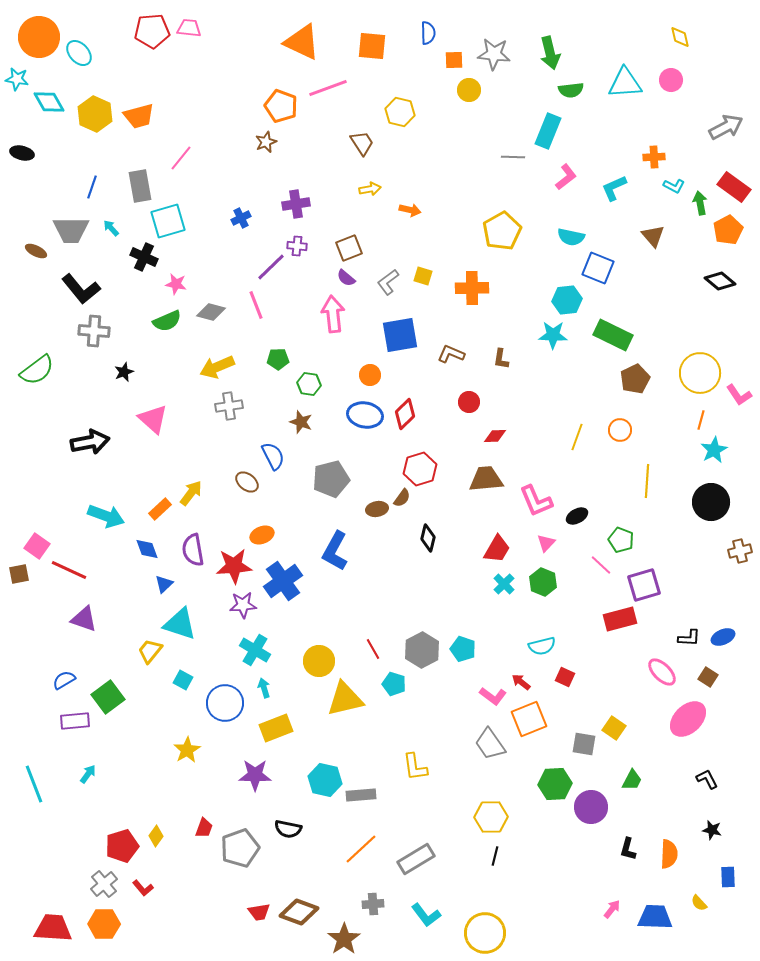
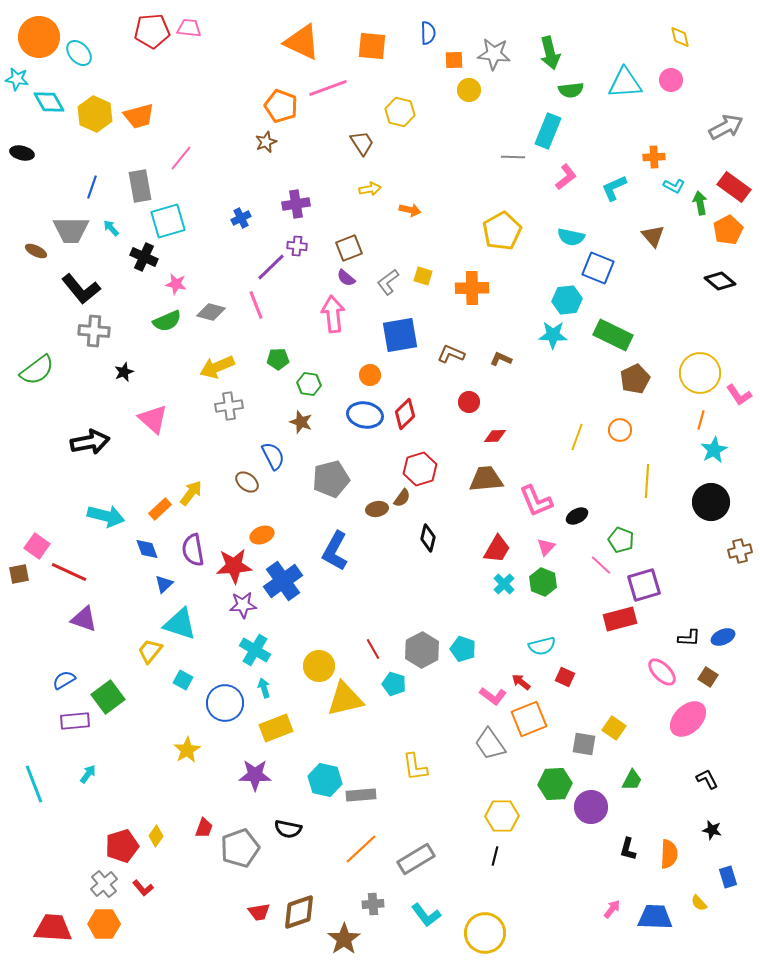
brown L-shape at (501, 359): rotated 105 degrees clockwise
cyan arrow at (106, 516): rotated 6 degrees counterclockwise
pink triangle at (546, 543): moved 4 px down
red line at (69, 570): moved 2 px down
yellow circle at (319, 661): moved 5 px down
yellow hexagon at (491, 817): moved 11 px right, 1 px up
blue rectangle at (728, 877): rotated 15 degrees counterclockwise
brown diamond at (299, 912): rotated 39 degrees counterclockwise
